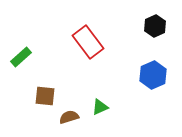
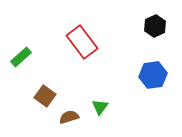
red rectangle: moved 6 px left
blue hexagon: rotated 16 degrees clockwise
brown square: rotated 30 degrees clockwise
green triangle: rotated 30 degrees counterclockwise
